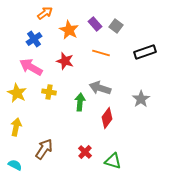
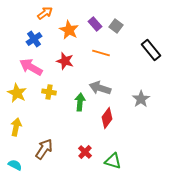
black rectangle: moved 6 px right, 2 px up; rotated 70 degrees clockwise
